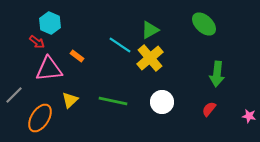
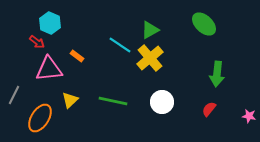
gray line: rotated 18 degrees counterclockwise
